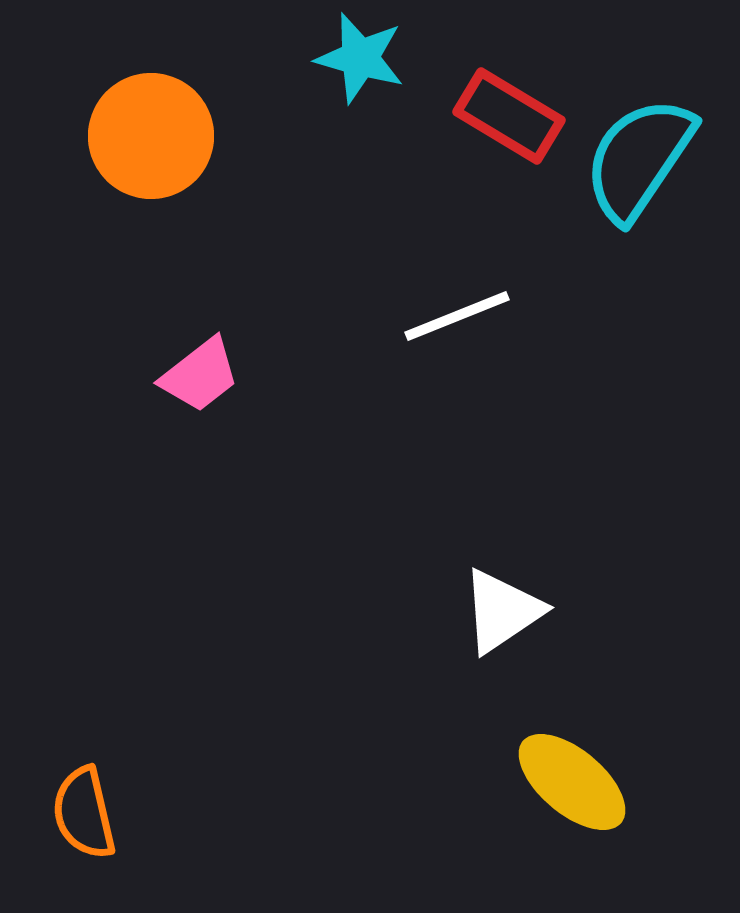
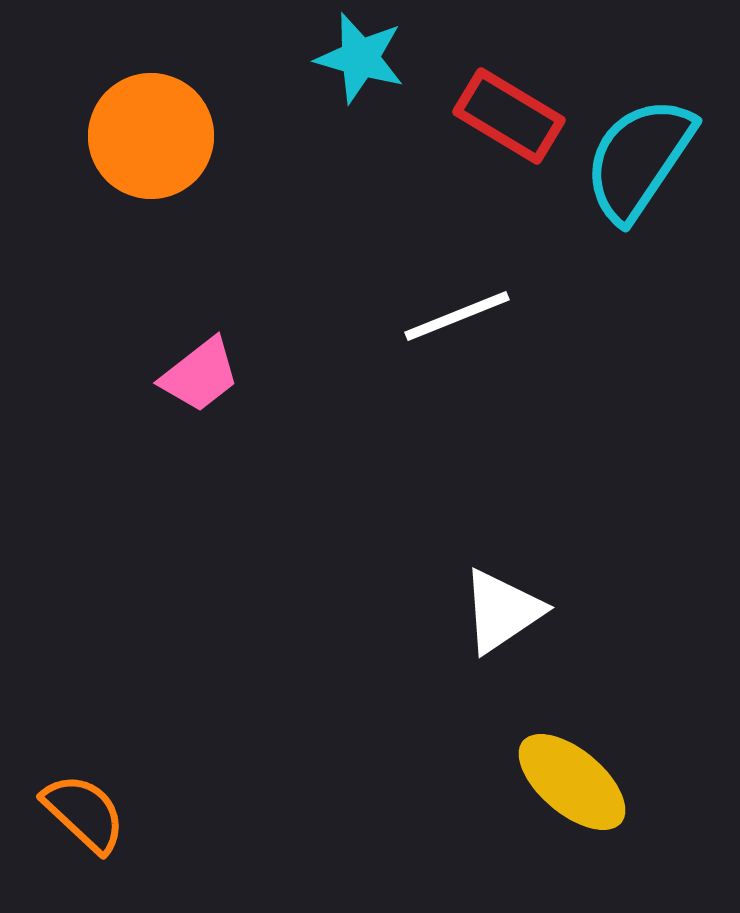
orange semicircle: rotated 146 degrees clockwise
